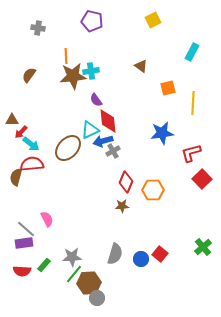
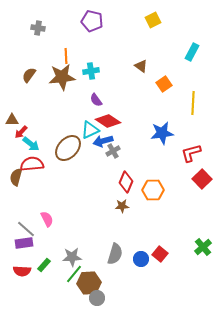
brown star at (73, 76): moved 11 px left, 1 px down
orange square at (168, 88): moved 4 px left, 4 px up; rotated 21 degrees counterclockwise
red diamond at (108, 121): rotated 50 degrees counterclockwise
